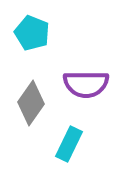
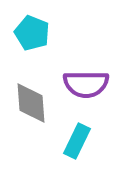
gray diamond: rotated 39 degrees counterclockwise
cyan rectangle: moved 8 px right, 3 px up
